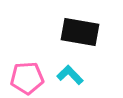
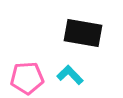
black rectangle: moved 3 px right, 1 px down
